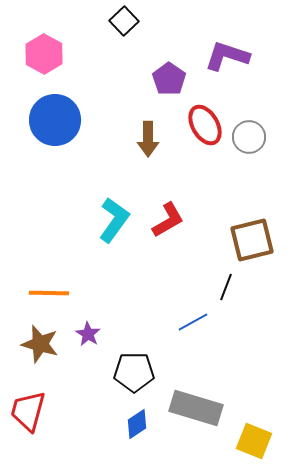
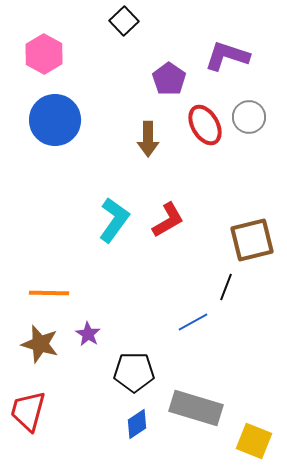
gray circle: moved 20 px up
